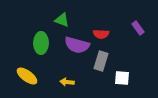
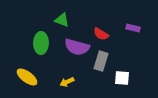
purple rectangle: moved 5 px left; rotated 40 degrees counterclockwise
red semicircle: rotated 28 degrees clockwise
purple semicircle: moved 2 px down
yellow ellipse: moved 1 px down
yellow arrow: rotated 32 degrees counterclockwise
